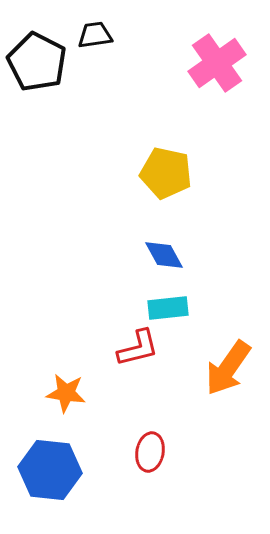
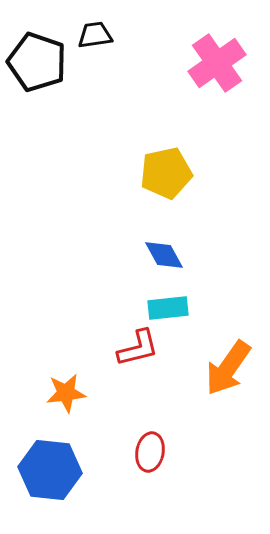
black pentagon: rotated 8 degrees counterclockwise
yellow pentagon: rotated 24 degrees counterclockwise
orange star: rotated 15 degrees counterclockwise
